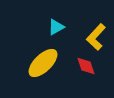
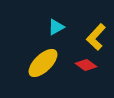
red diamond: moved 1 px up; rotated 35 degrees counterclockwise
